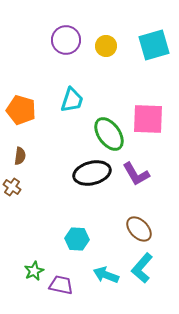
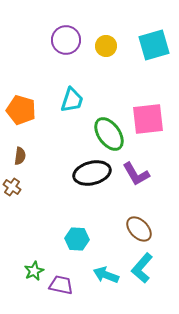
pink square: rotated 8 degrees counterclockwise
